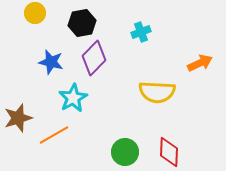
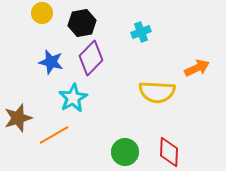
yellow circle: moved 7 px right
purple diamond: moved 3 px left
orange arrow: moved 3 px left, 5 px down
